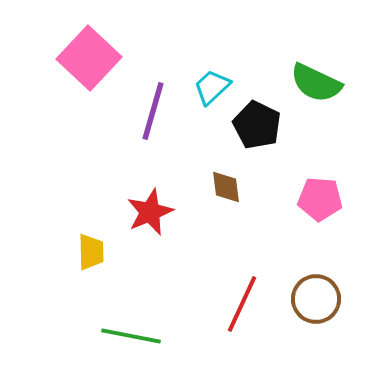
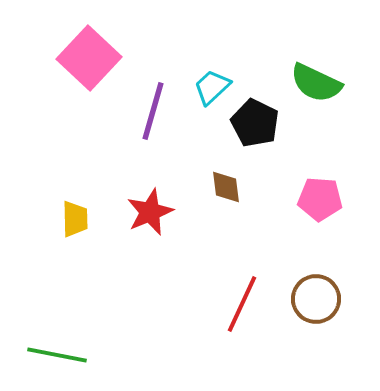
black pentagon: moved 2 px left, 2 px up
yellow trapezoid: moved 16 px left, 33 px up
green line: moved 74 px left, 19 px down
